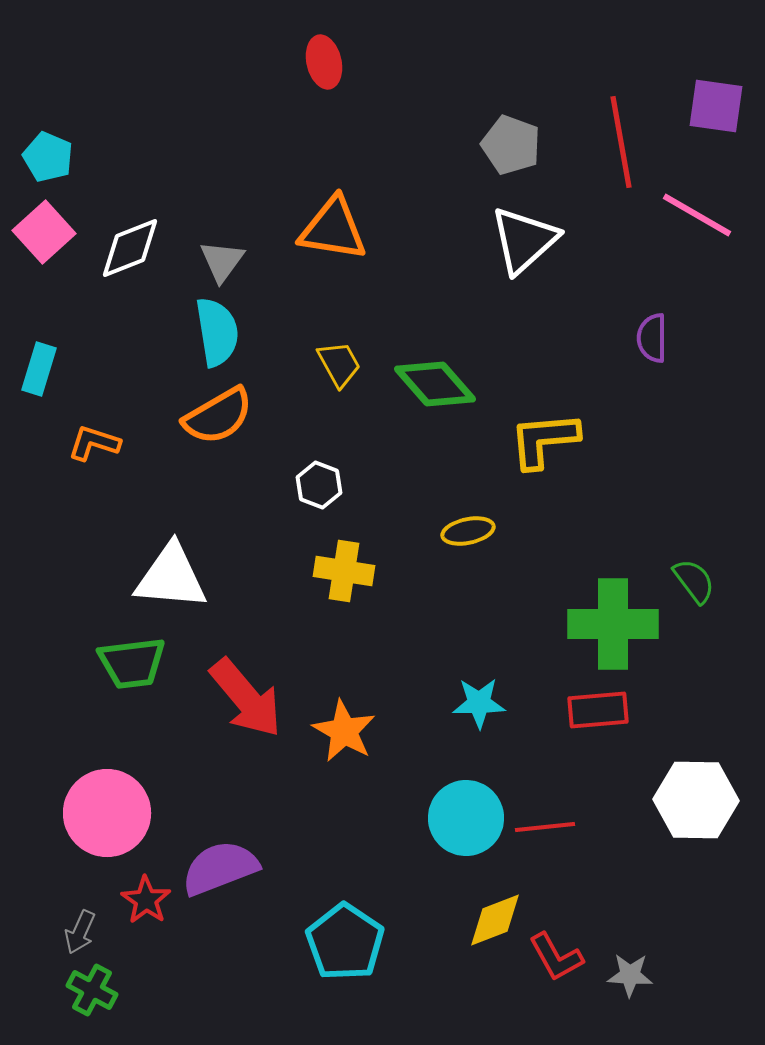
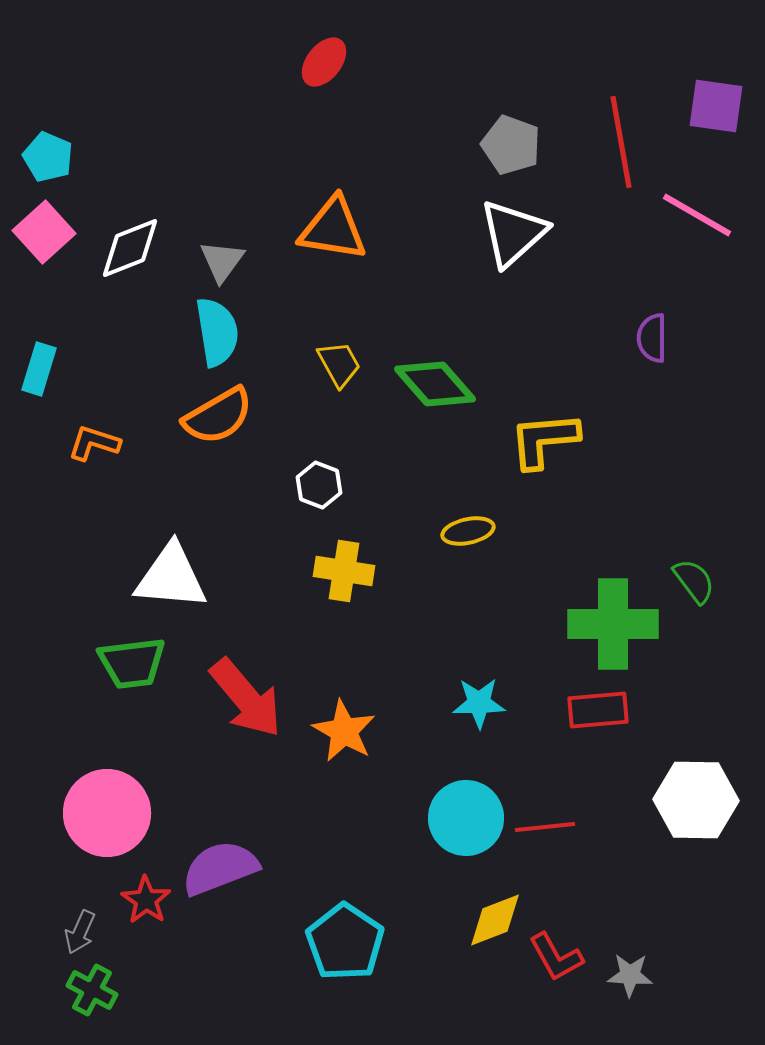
red ellipse at (324, 62): rotated 51 degrees clockwise
white triangle at (524, 240): moved 11 px left, 7 px up
